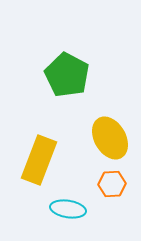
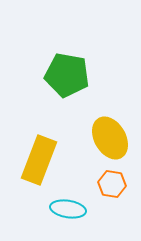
green pentagon: rotated 18 degrees counterclockwise
orange hexagon: rotated 12 degrees clockwise
